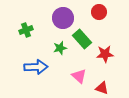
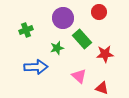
green star: moved 3 px left
